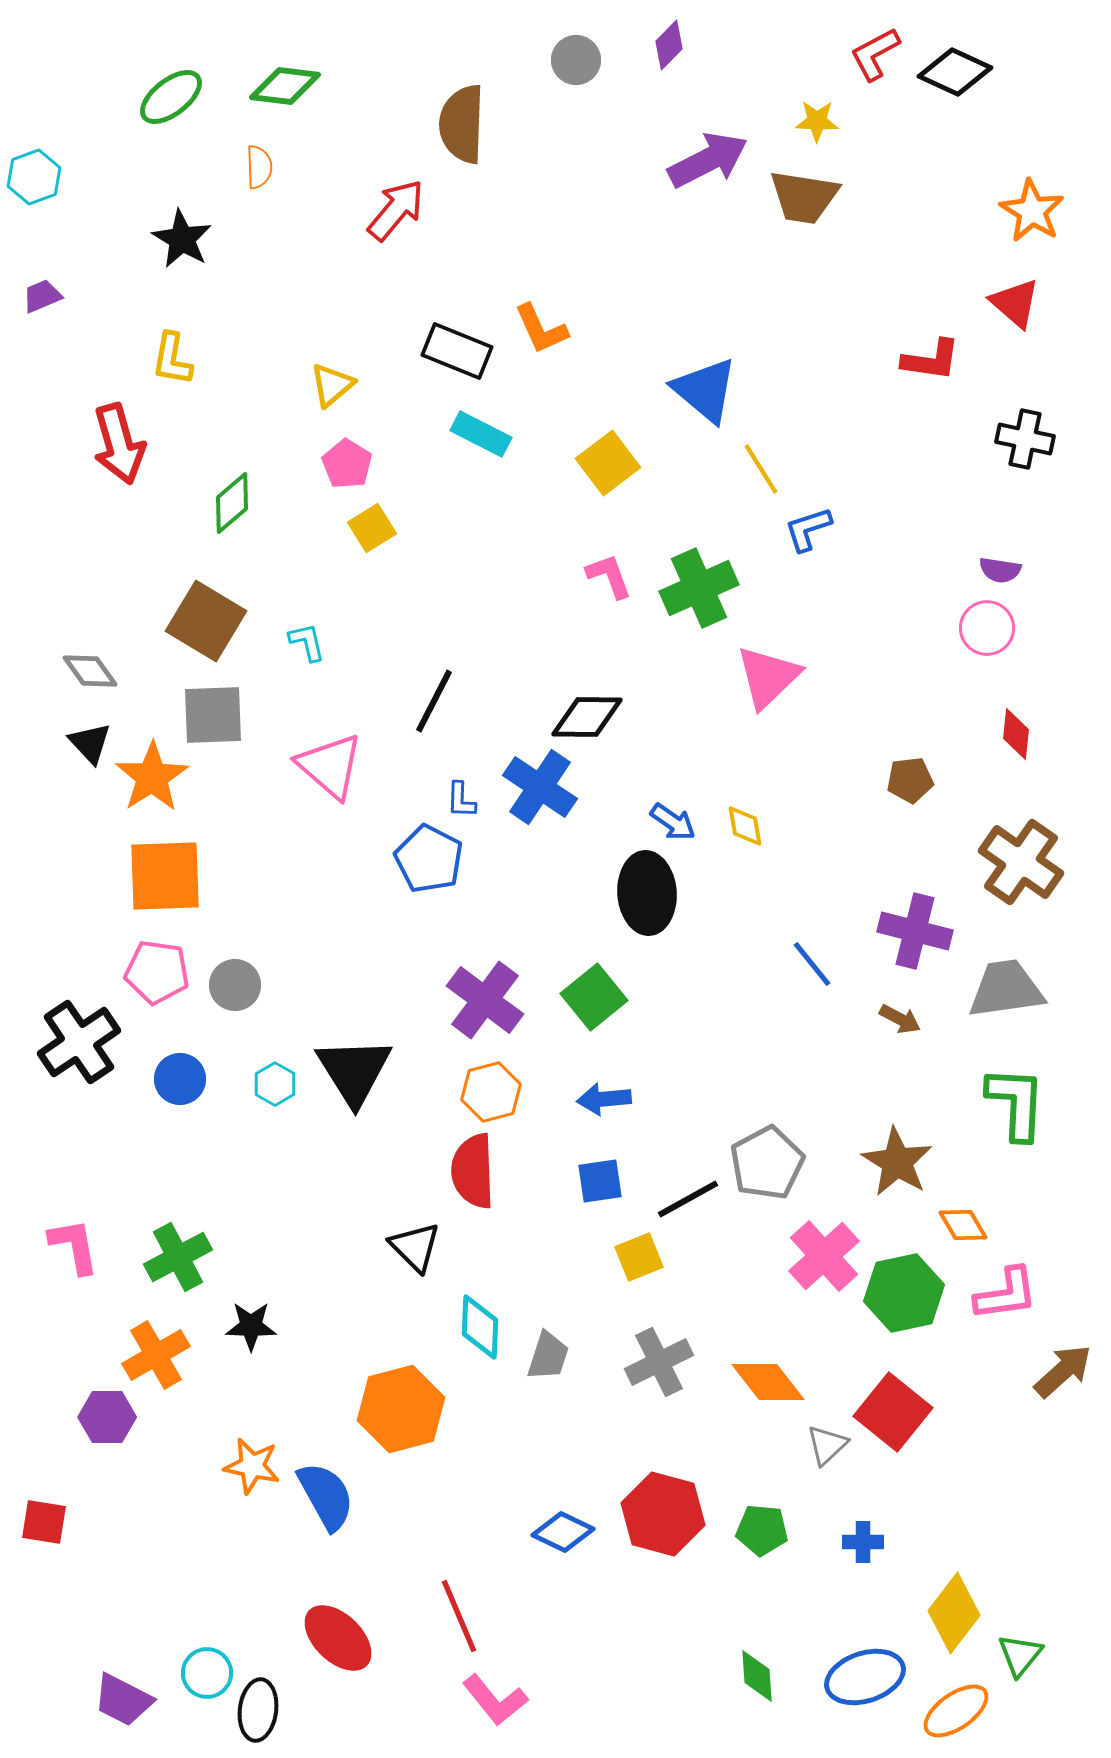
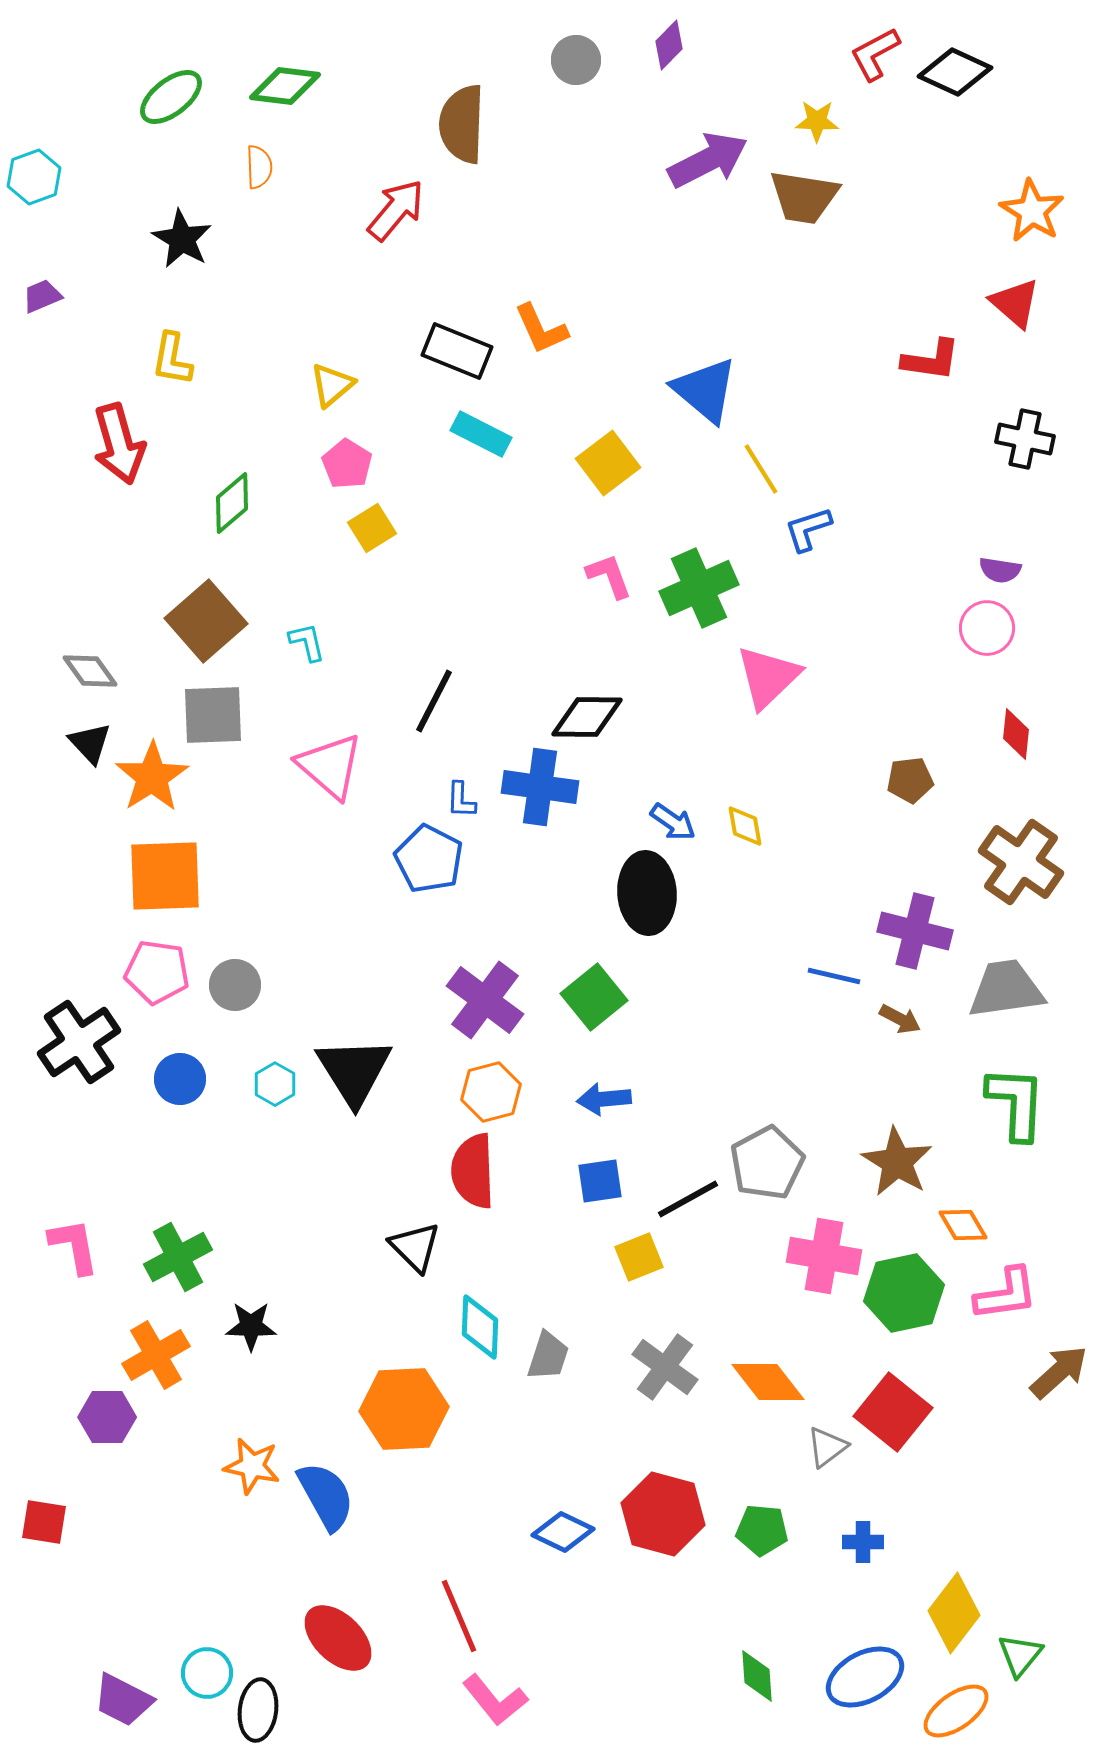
brown square at (206, 621): rotated 18 degrees clockwise
blue cross at (540, 787): rotated 26 degrees counterclockwise
blue line at (812, 964): moved 22 px right, 12 px down; rotated 38 degrees counterclockwise
pink cross at (824, 1256): rotated 38 degrees counterclockwise
gray cross at (659, 1362): moved 6 px right, 5 px down; rotated 28 degrees counterclockwise
brown arrow at (1063, 1371): moved 4 px left, 1 px down
orange hexagon at (401, 1409): moved 3 px right; rotated 12 degrees clockwise
gray triangle at (827, 1445): moved 2 px down; rotated 6 degrees clockwise
blue ellipse at (865, 1677): rotated 10 degrees counterclockwise
